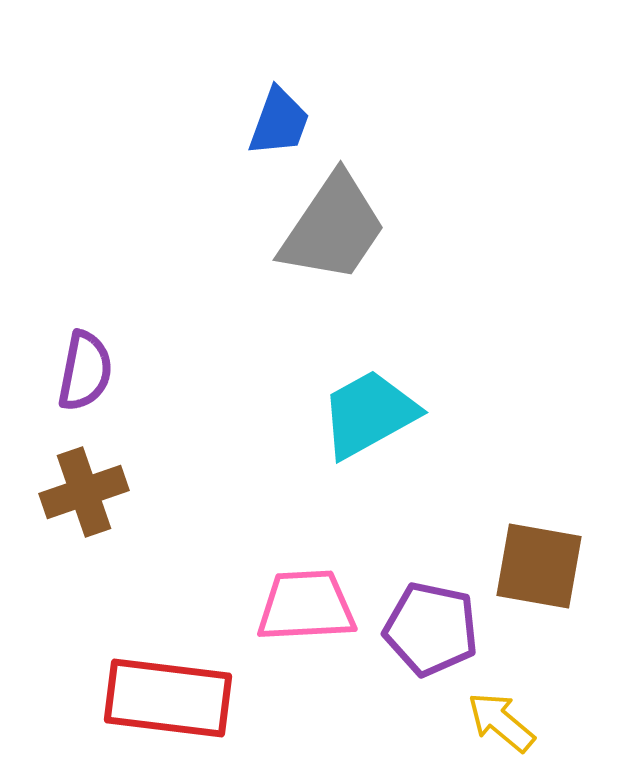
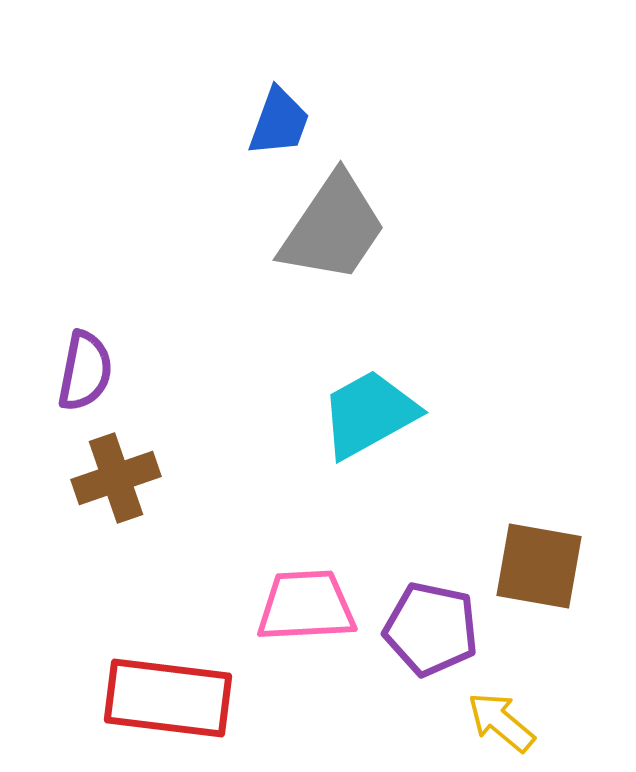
brown cross: moved 32 px right, 14 px up
